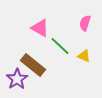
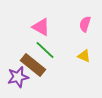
pink semicircle: moved 1 px down
pink triangle: moved 1 px right, 1 px up
green line: moved 15 px left, 4 px down
purple star: moved 1 px right, 2 px up; rotated 20 degrees clockwise
